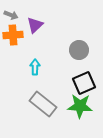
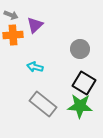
gray circle: moved 1 px right, 1 px up
cyan arrow: rotated 77 degrees counterclockwise
black square: rotated 35 degrees counterclockwise
